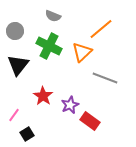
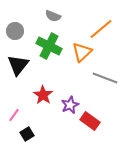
red star: moved 1 px up
